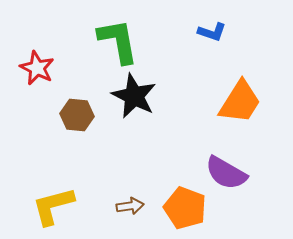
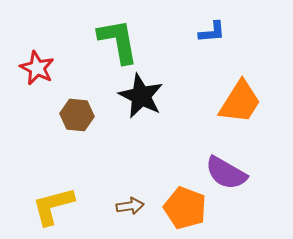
blue L-shape: rotated 24 degrees counterclockwise
black star: moved 7 px right
